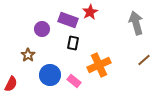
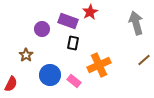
purple rectangle: moved 1 px down
brown star: moved 2 px left
